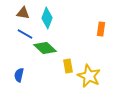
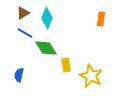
brown triangle: rotated 40 degrees counterclockwise
orange rectangle: moved 10 px up
blue line: moved 1 px up
green diamond: moved 1 px right; rotated 15 degrees clockwise
yellow rectangle: moved 2 px left, 1 px up
yellow star: moved 2 px right
